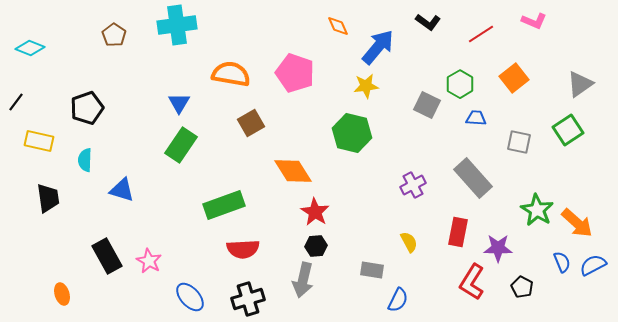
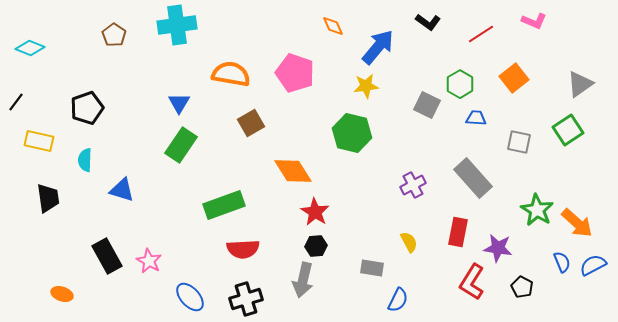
orange diamond at (338, 26): moved 5 px left
purple star at (498, 248): rotated 8 degrees clockwise
gray rectangle at (372, 270): moved 2 px up
orange ellipse at (62, 294): rotated 55 degrees counterclockwise
black cross at (248, 299): moved 2 px left
